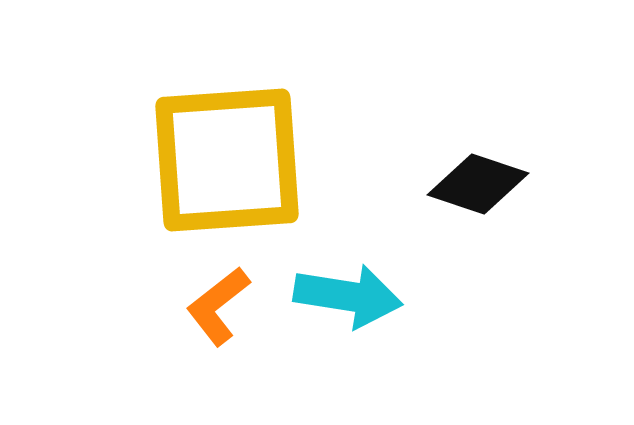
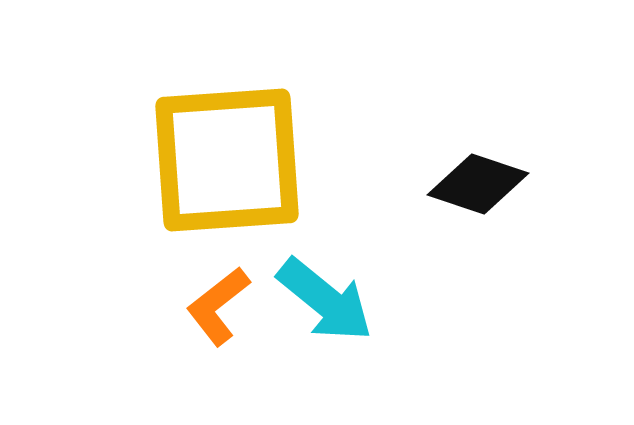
cyan arrow: moved 23 px left, 4 px down; rotated 30 degrees clockwise
